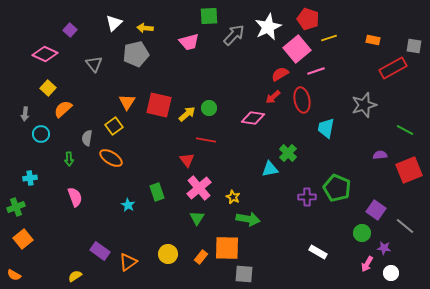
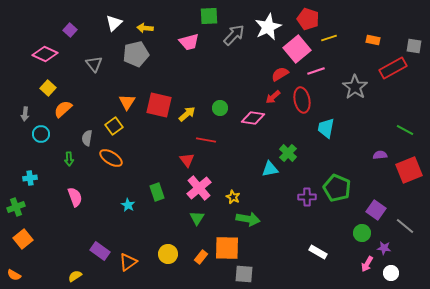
gray star at (364, 105): moved 9 px left, 18 px up; rotated 20 degrees counterclockwise
green circle at (209, 108): moved 11 px right
